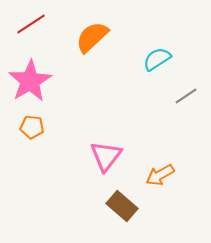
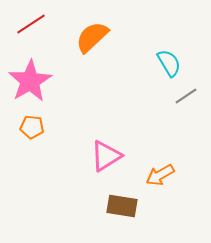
cyan semicircle: moved 12 px right, 4 px down; rotated 92 degrees clockwise
pink triangle: rotated 20 degrees clockwise
brown rectangle: rotated 32 degrees counterclockwise
